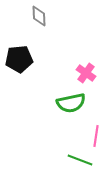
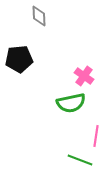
pink cross: moved 2 px left, 3 px down
